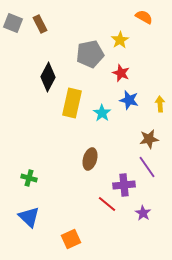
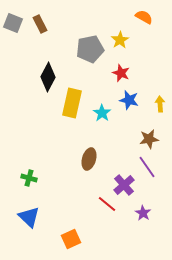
gray pentagon: moved 5 px up
brown ellipse: moved 1 px left
purple cross: rotated 35 degrees counterclockwise
